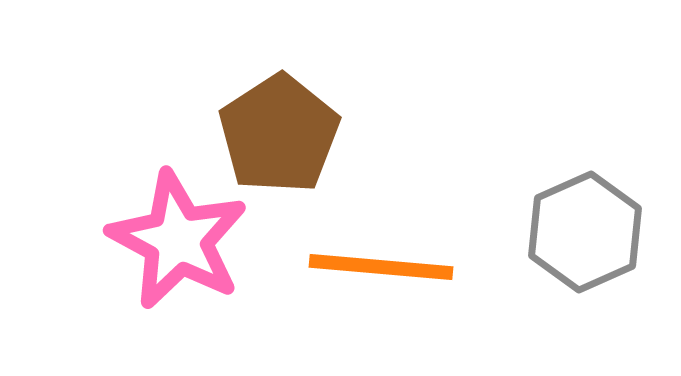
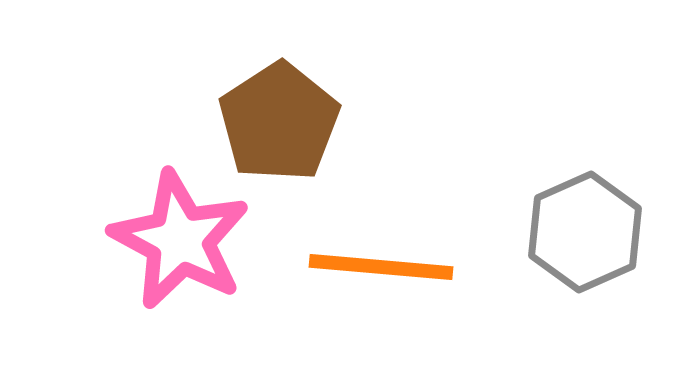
brown pentagon: moved 12 px up
pink star: moved 2 px right
